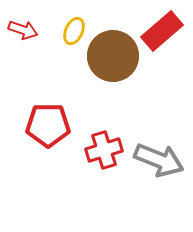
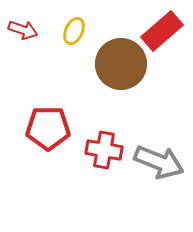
brown circle: moved 8 px right, 8 px down
red pentagon: moved 3 px down
red cross: rotated 27 degrees clockwise
gray arrow: moved 2 px down
